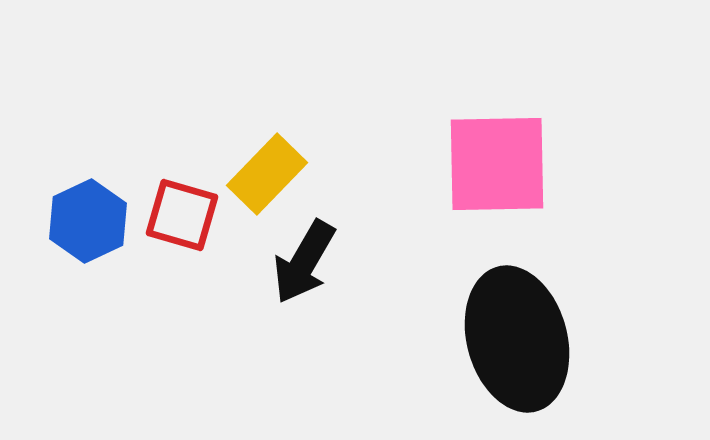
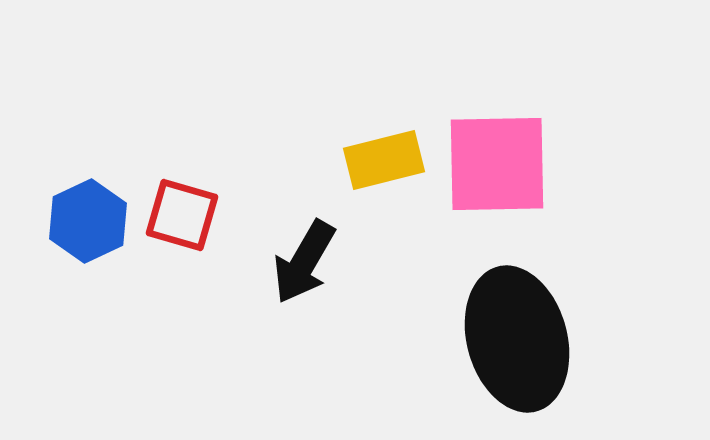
yellow rectangle: moved 117 px right, 14 px up; rotated 32 degrees clockwise
